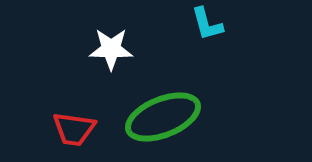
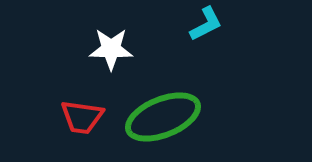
cyan L-shape: moved 1 px left; rotated 102 degrees counterclockwise
red trapezoid: moved 8 px right, 12 px up
